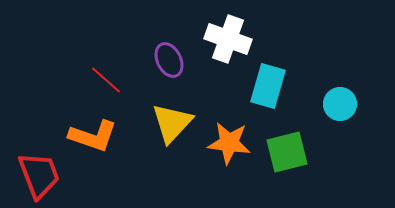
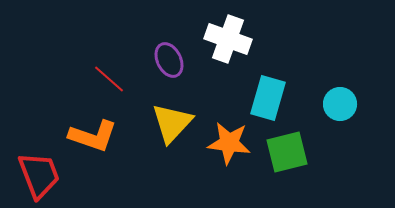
red line: moved 3 px right, 1 px up
cyan rectangle: moved 12 px down
